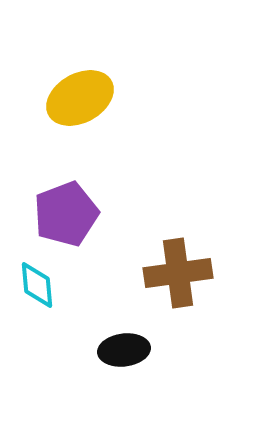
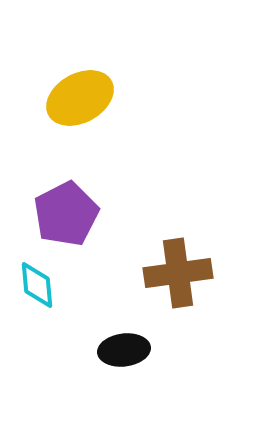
purple pentagon: rotated 6 degrees counterclockwise
